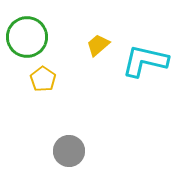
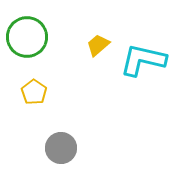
cyan L-shape: moved 2 px left, 1 px up
yellow pentagon: moved 9 px left, 13 px down
gray circle: moved 8 px left, 3 px up
